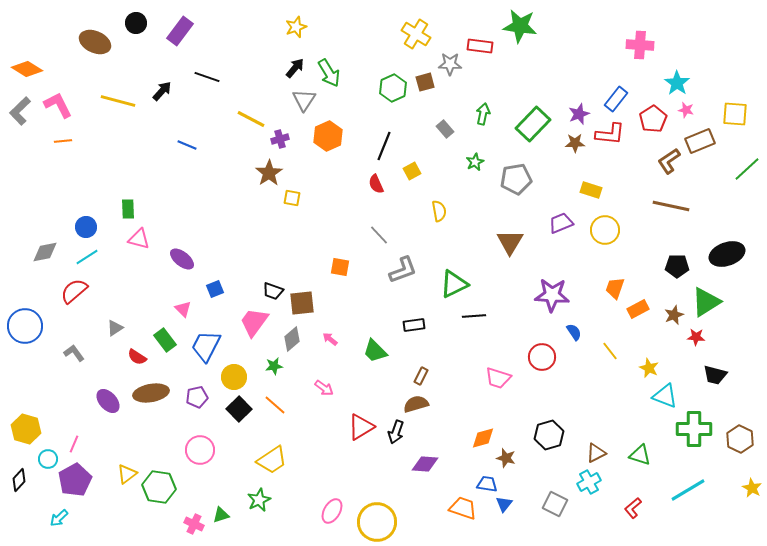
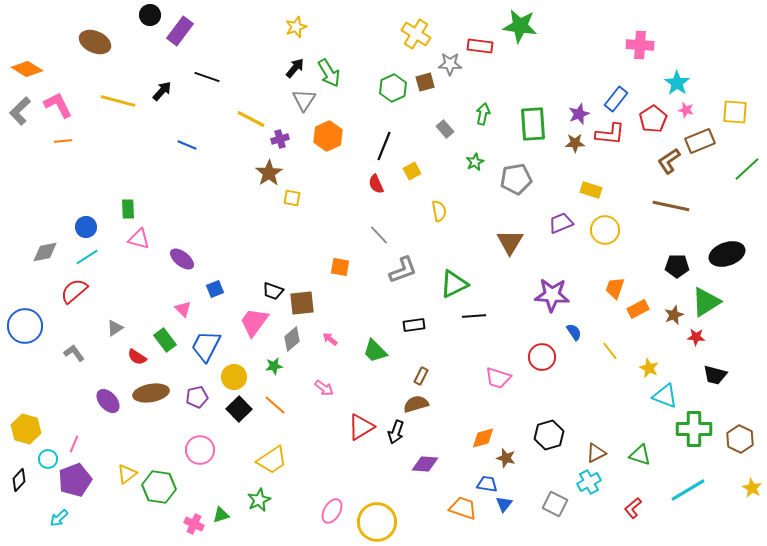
black circle at (136, 23): moved 14 px right, 8 px up
yellow square at (735, 114): moved 2 px up
green rectangle at (533, 124): rotated 48 degrees counterclockwise
purple pentagon at (75, 480): rotated 8 degrees clockwise
